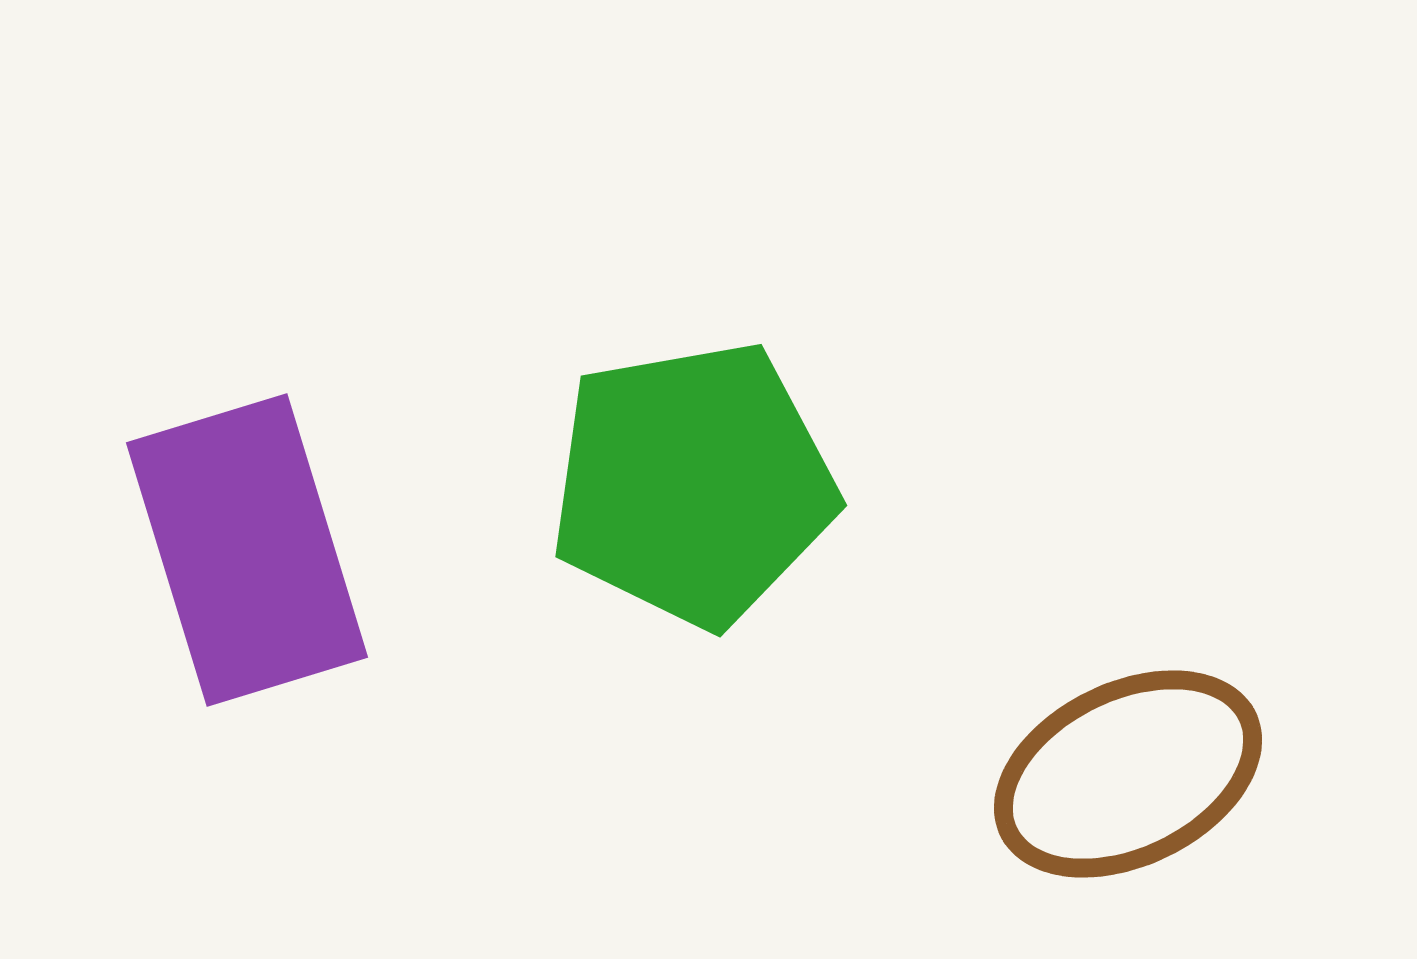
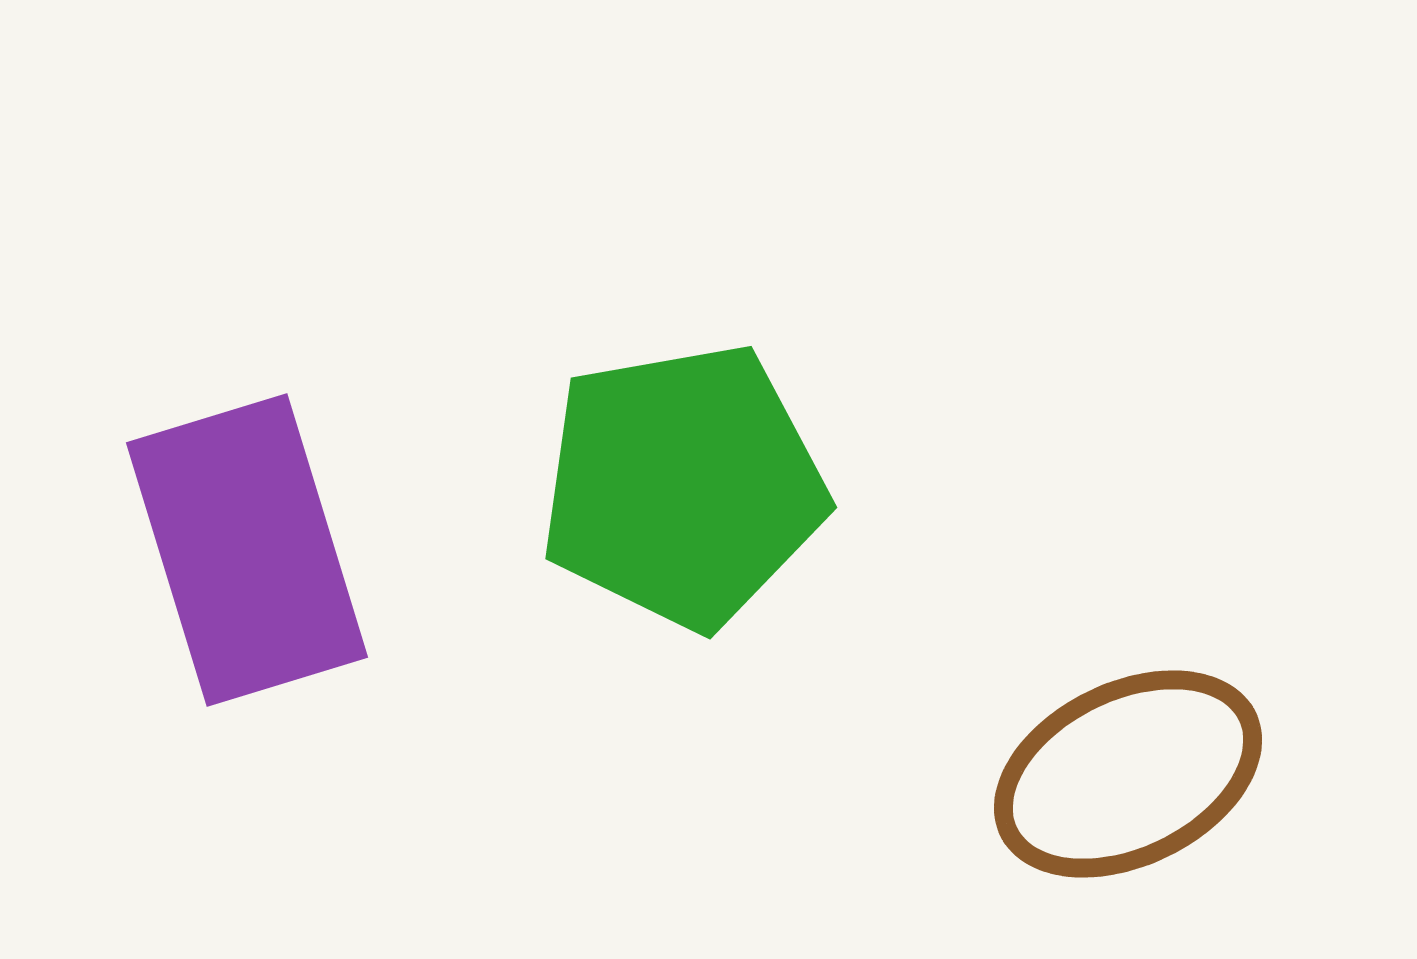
green pentagon: moved 10 px left, 2 px down
